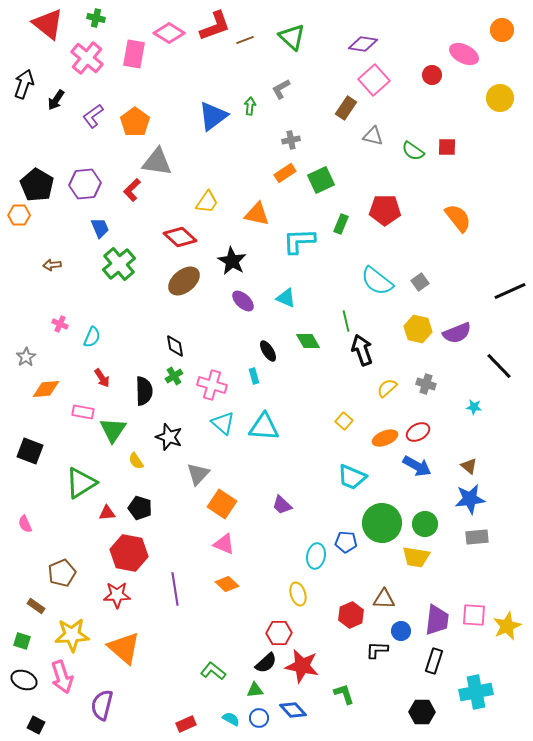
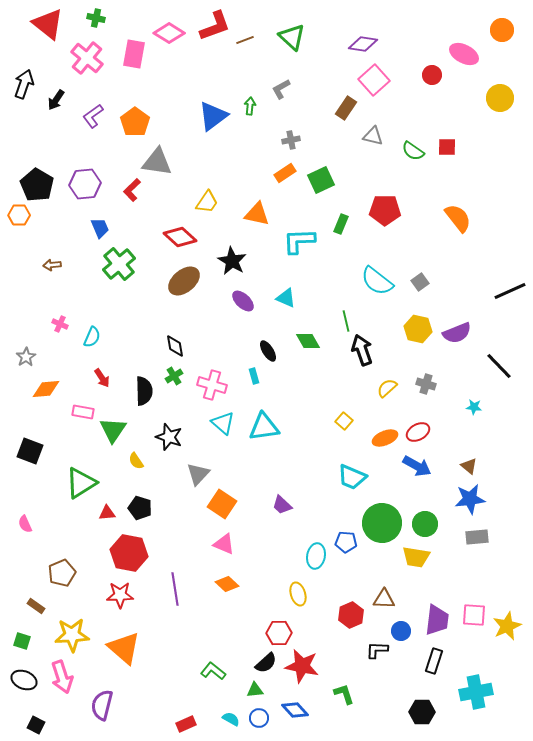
cyan triangle at (264, 427): rotated 12 degrees counterclockwise
red star at (117, 595): moved 3 px right
blue diamond at (293, 710): moved 2 px right
